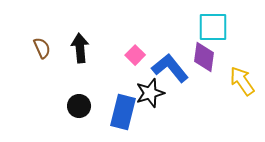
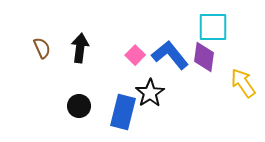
black arrow: rotated 12 degrees clockwise
blue L-shape: moved 13 px up
yellow arrow: moved 1 px right, 2 px down
black star: rotated 16 degrees counterclockwise
